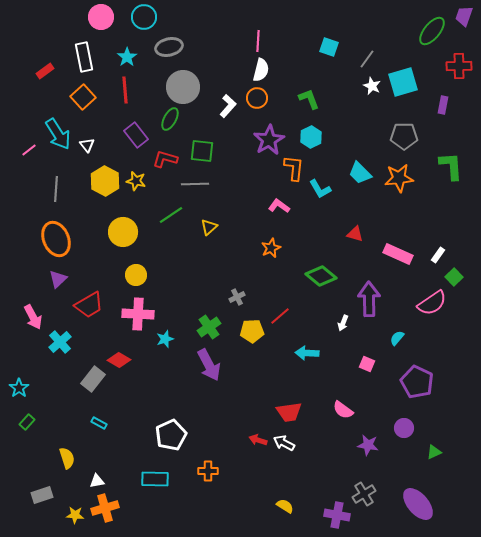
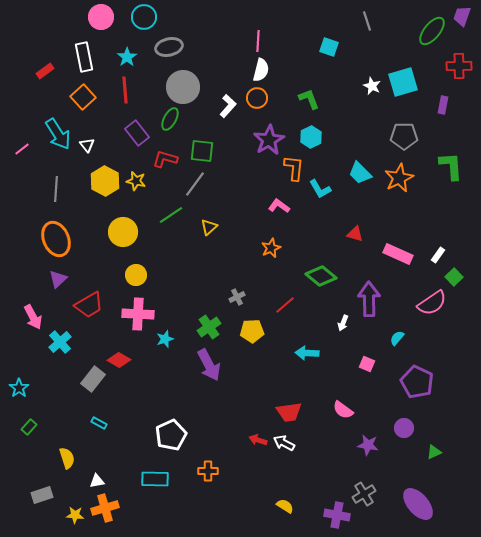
purple trapezoid at (464, 16): moved 2 px left
gray line at (367, 59): moved 38 px up; rotated 54 degrees counterclockwise
purple rectangle at (136, 135): moved 1 px right, 2 px up
pink line at (29, 150): moved 7 px left, 1 px up
orange star at (399, 178): rotated 20 degrees counterclockwise
gray line at (195, 184): rotated 52 degrees counterclockwise
red line at (280, 316): moved 5 px right, 11 px up
green rectangle at (27, 422): moved 2 px right, 5 px down
